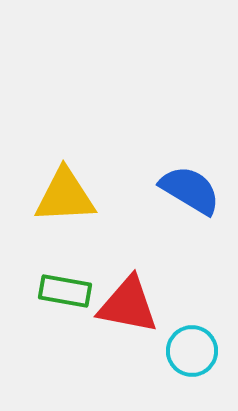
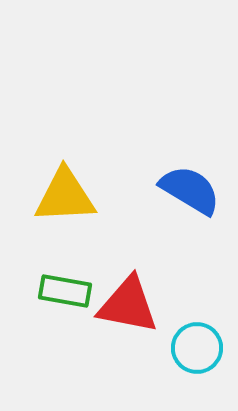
cyan circle: moved 5 px right, 3 px up
